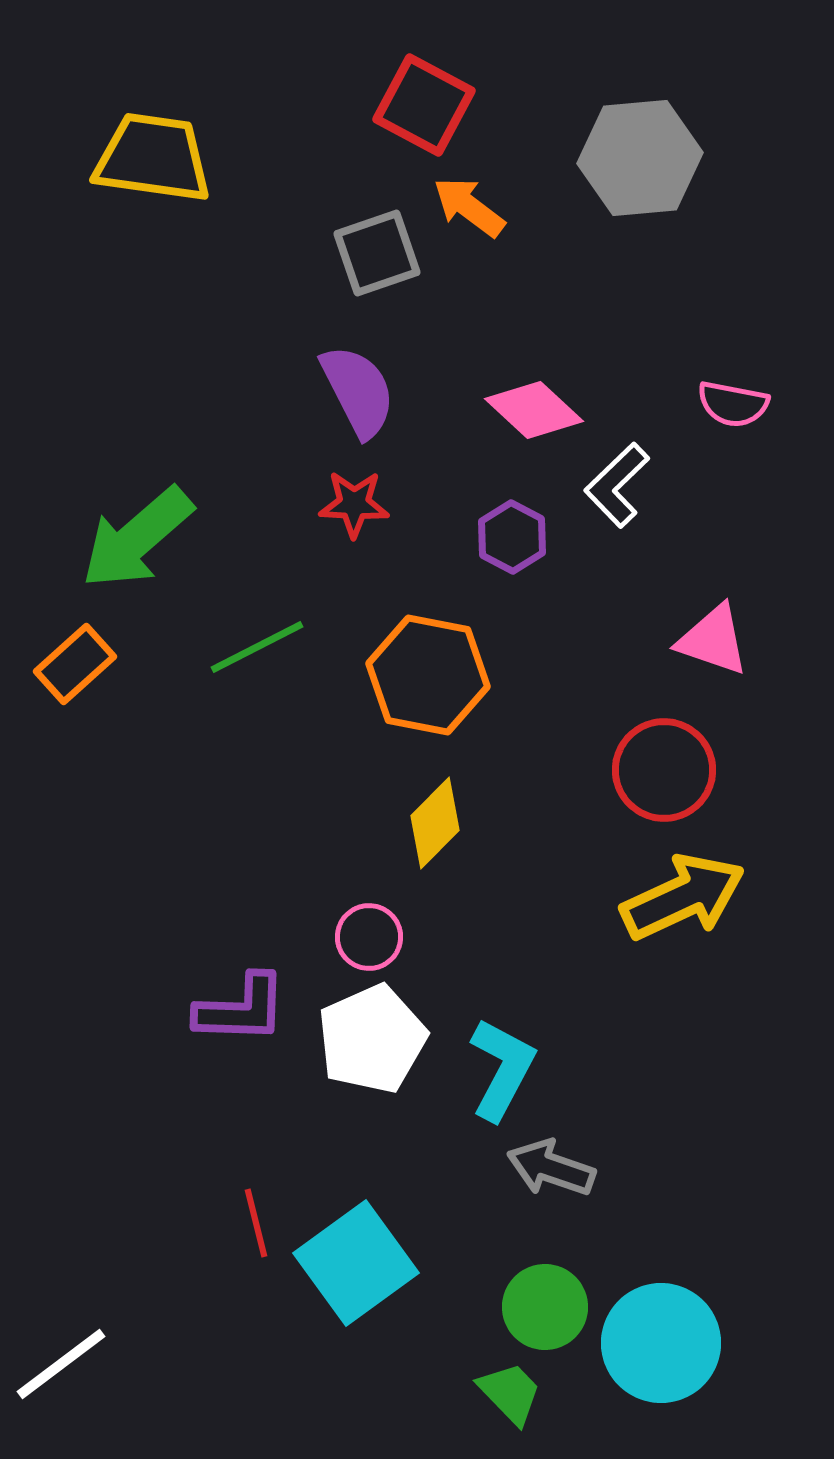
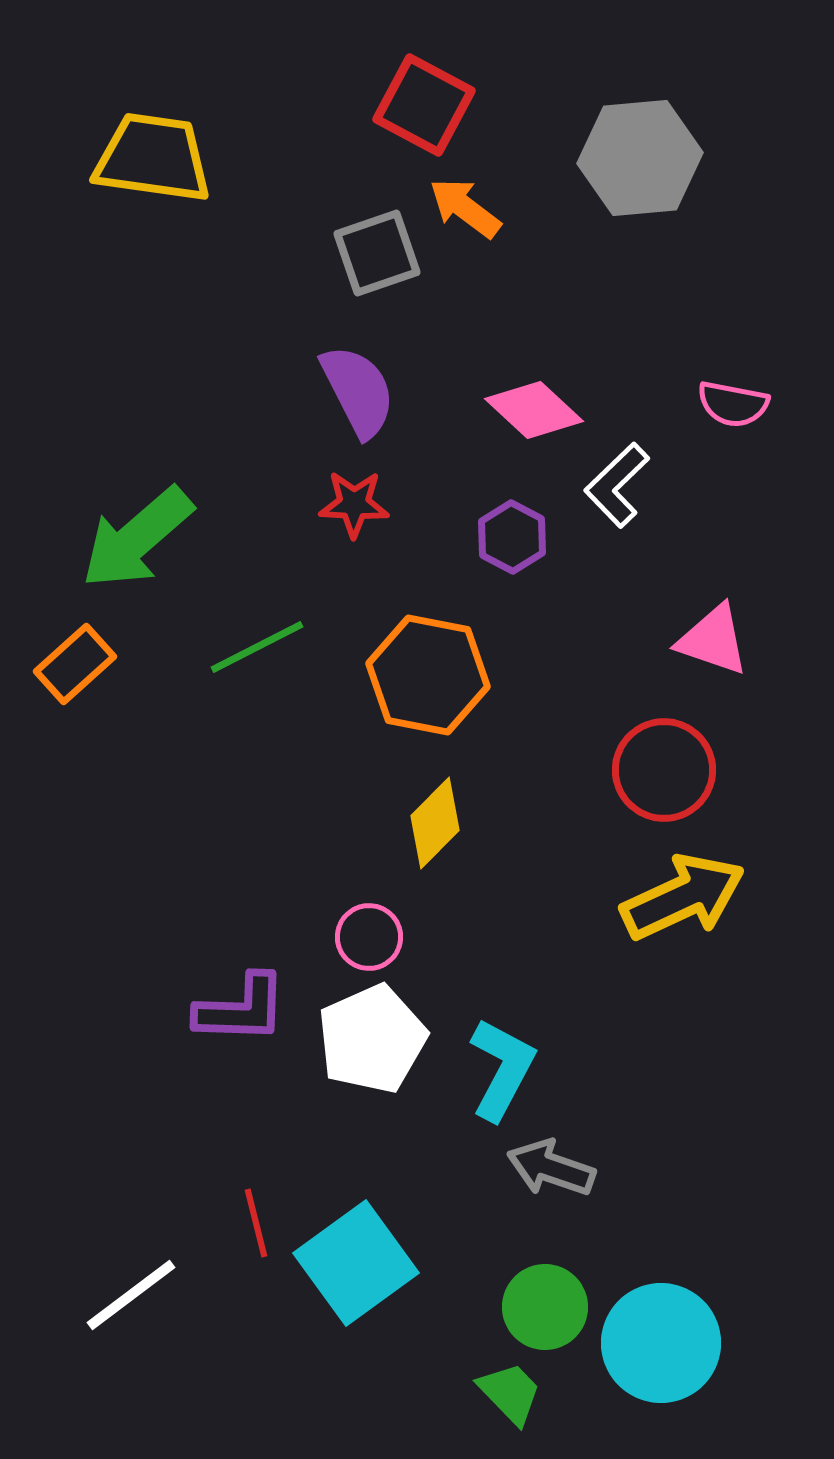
orange arrow: moved 4 px left, 1 px down
white line: moved 70 px right, 69 px up
